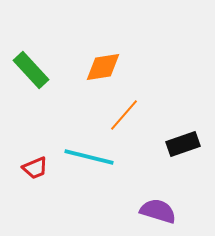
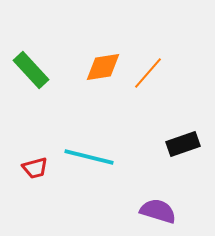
orange line: moved 24 px right, 42 px up
red trapezoid: rotated 8 degrees clockwise
